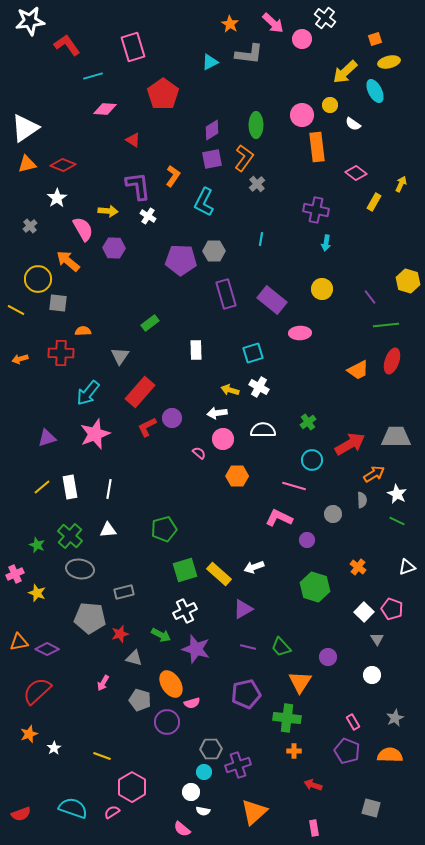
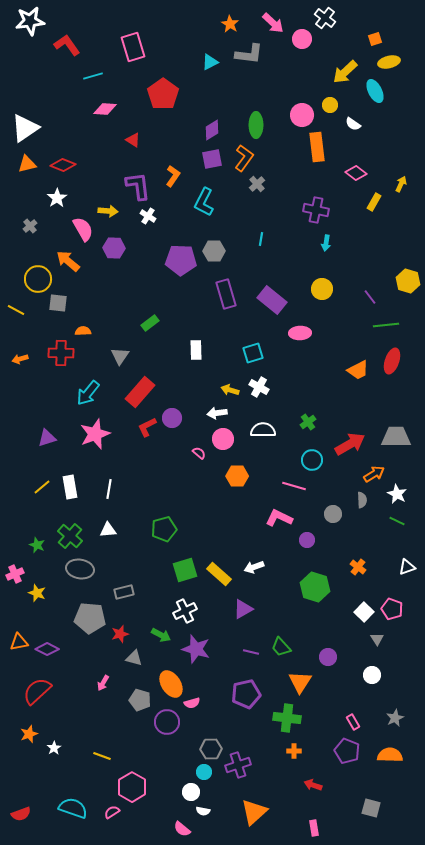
purple line at (248, 647): moved 3 px right, 5 px down
